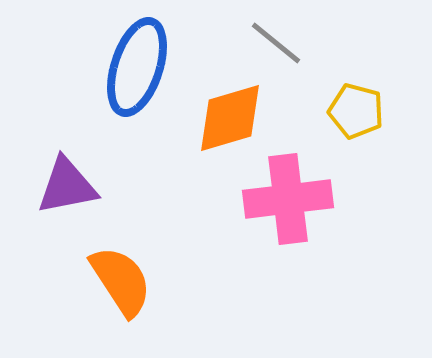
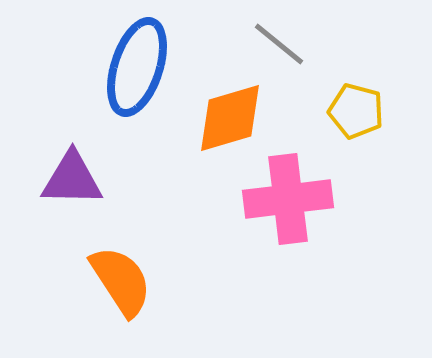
gray line: moved 3 px right, 1 px down
purple triangle: moved 5 px right, 7 px up; rotated 12 degrees clockwise
